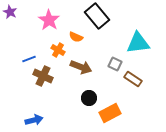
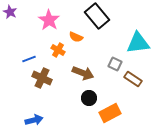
brown arrow: moved 2 px right, 6 px down
brown cross: moved 1 px left, 2 px down
